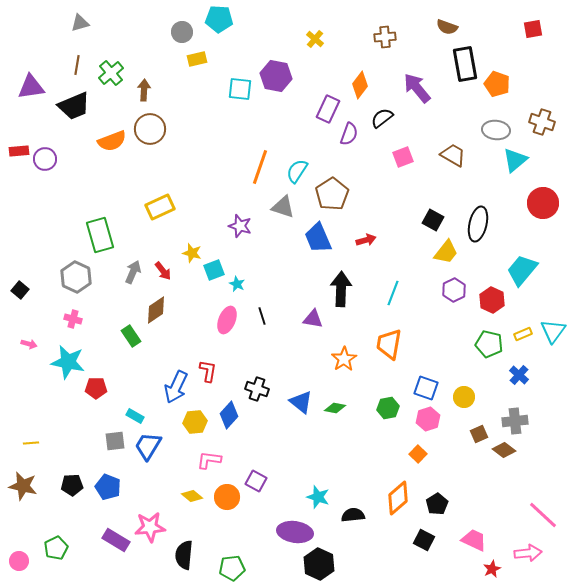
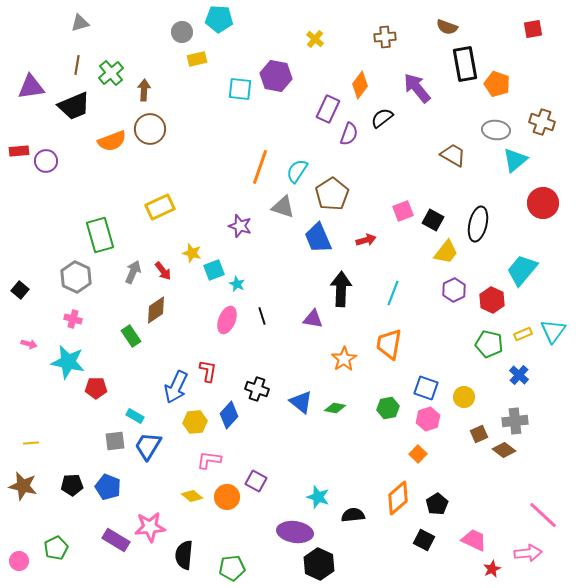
pink square at (403, 157): moved 54 px down
purple circle at (45, 159): moved 1 px right, 2 px down
